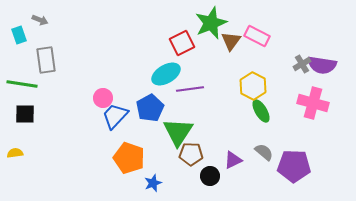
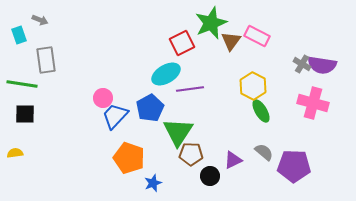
gray cross: rotated 30 degrees counterclockwise
